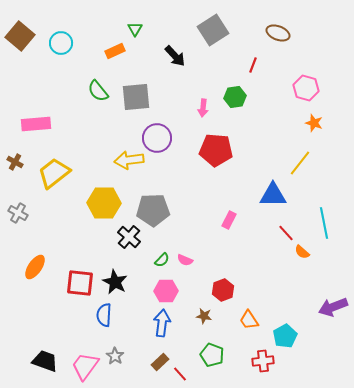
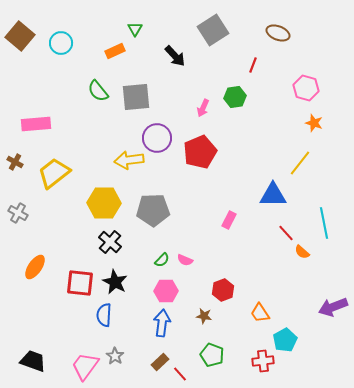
pink arrow at (203, 108): rotated 18 degrees clockwise
red pentagon at (216, 150): moved 16 px left, 2 px down; rotated 28 degrees counterclockwise
black cross at (129, 237): moved 19 px left, 5 px down
orange trapezoid at (249, 320): moved 11 px right, 7 px up
cyan pentagon at (285, 336): moved 4 px down
black trapezoid at (45, 361): moved 12 px left
